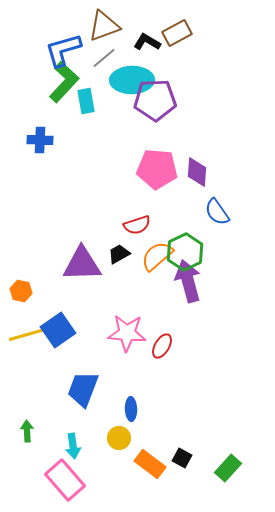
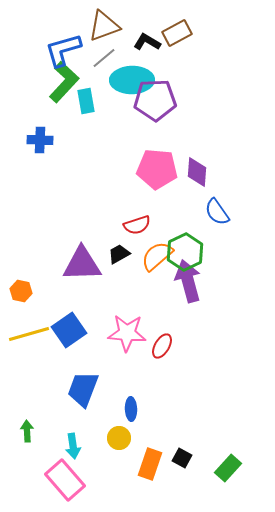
blue square: moved 11 px right
orange rectangle: rotated 72 degrees clockwise
